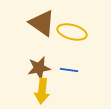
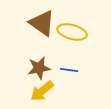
yellow arrow: rotated 45 degrees clockwise
